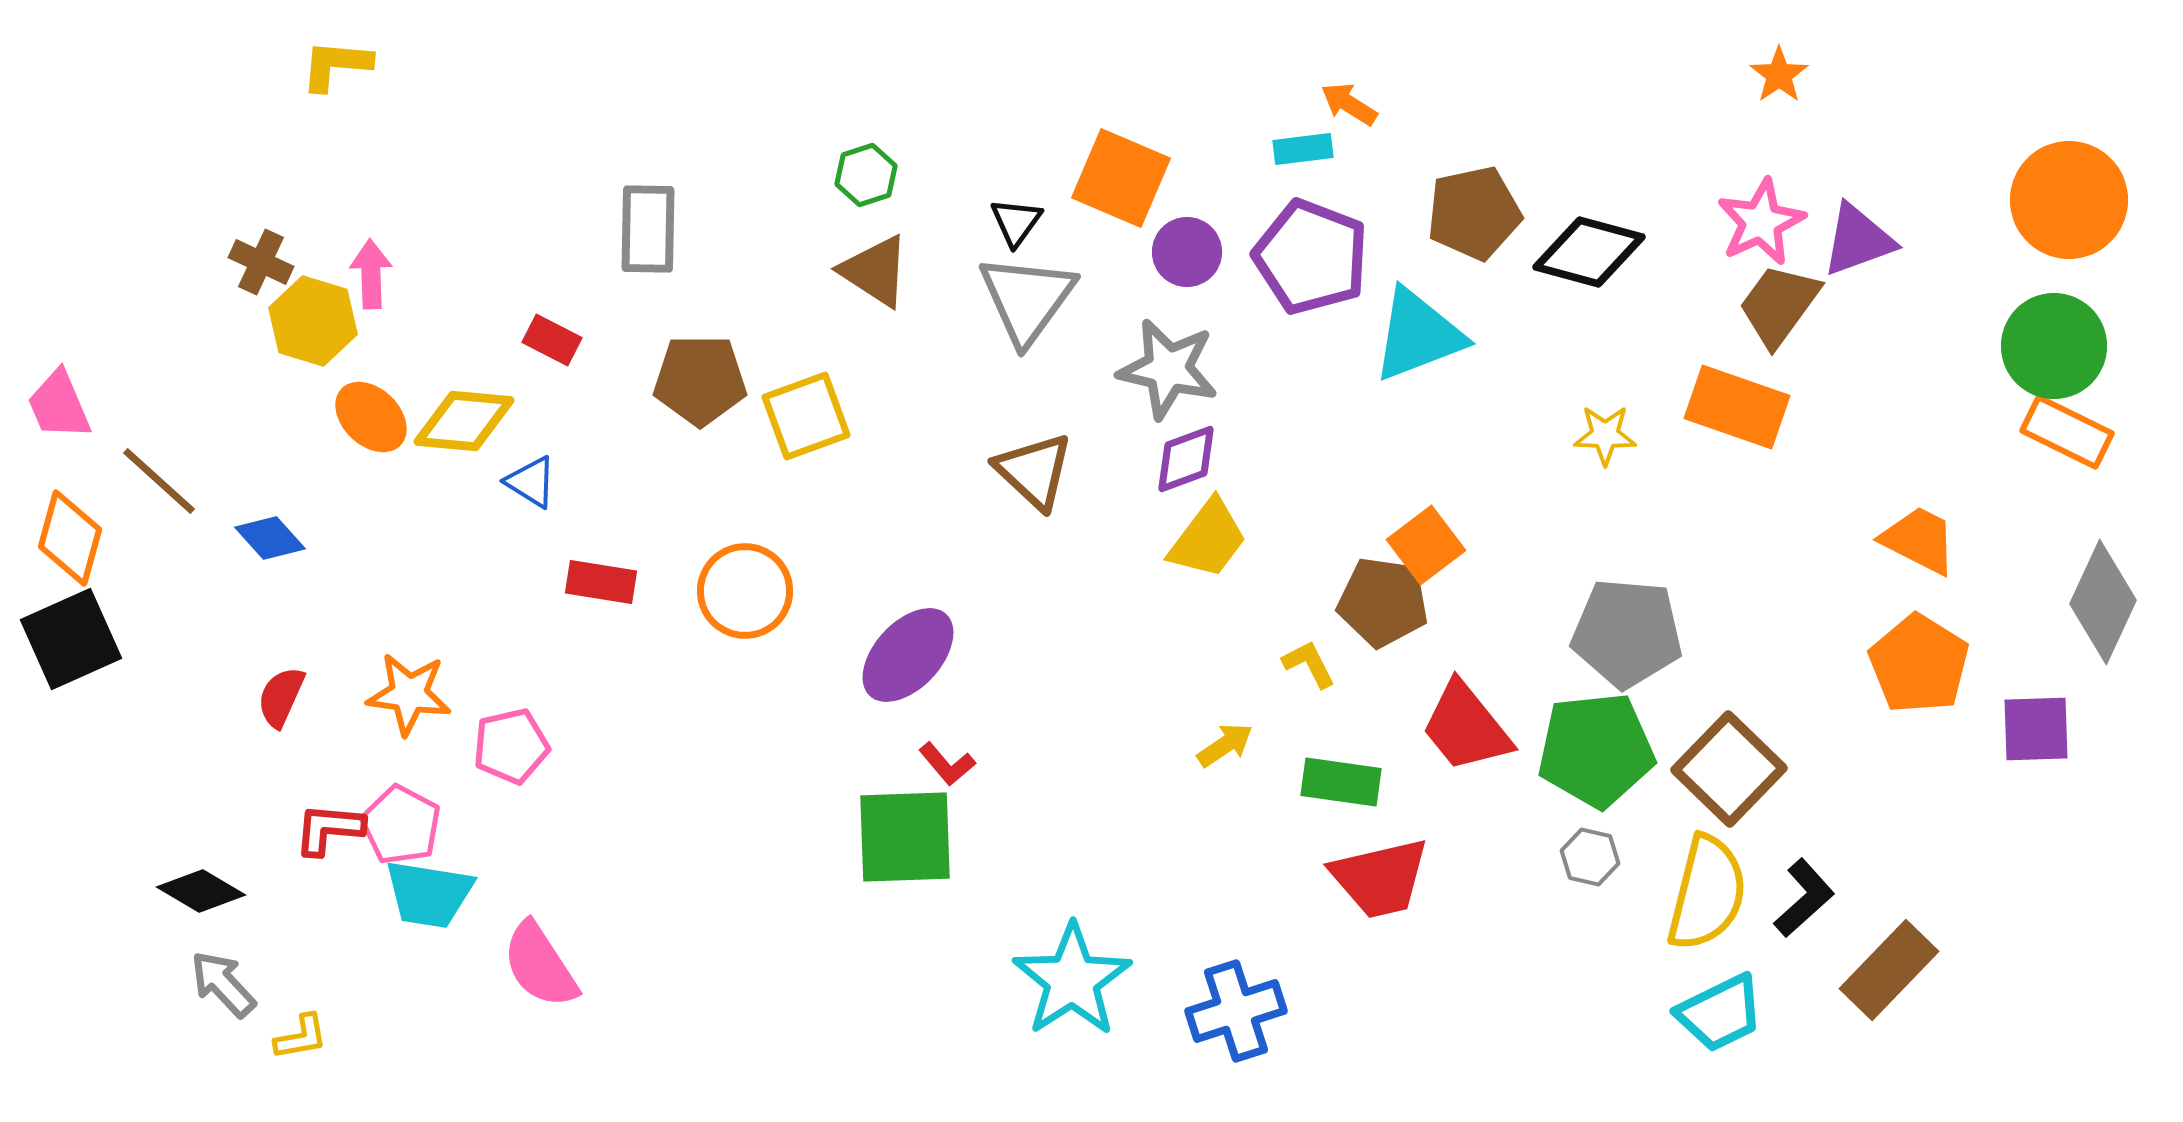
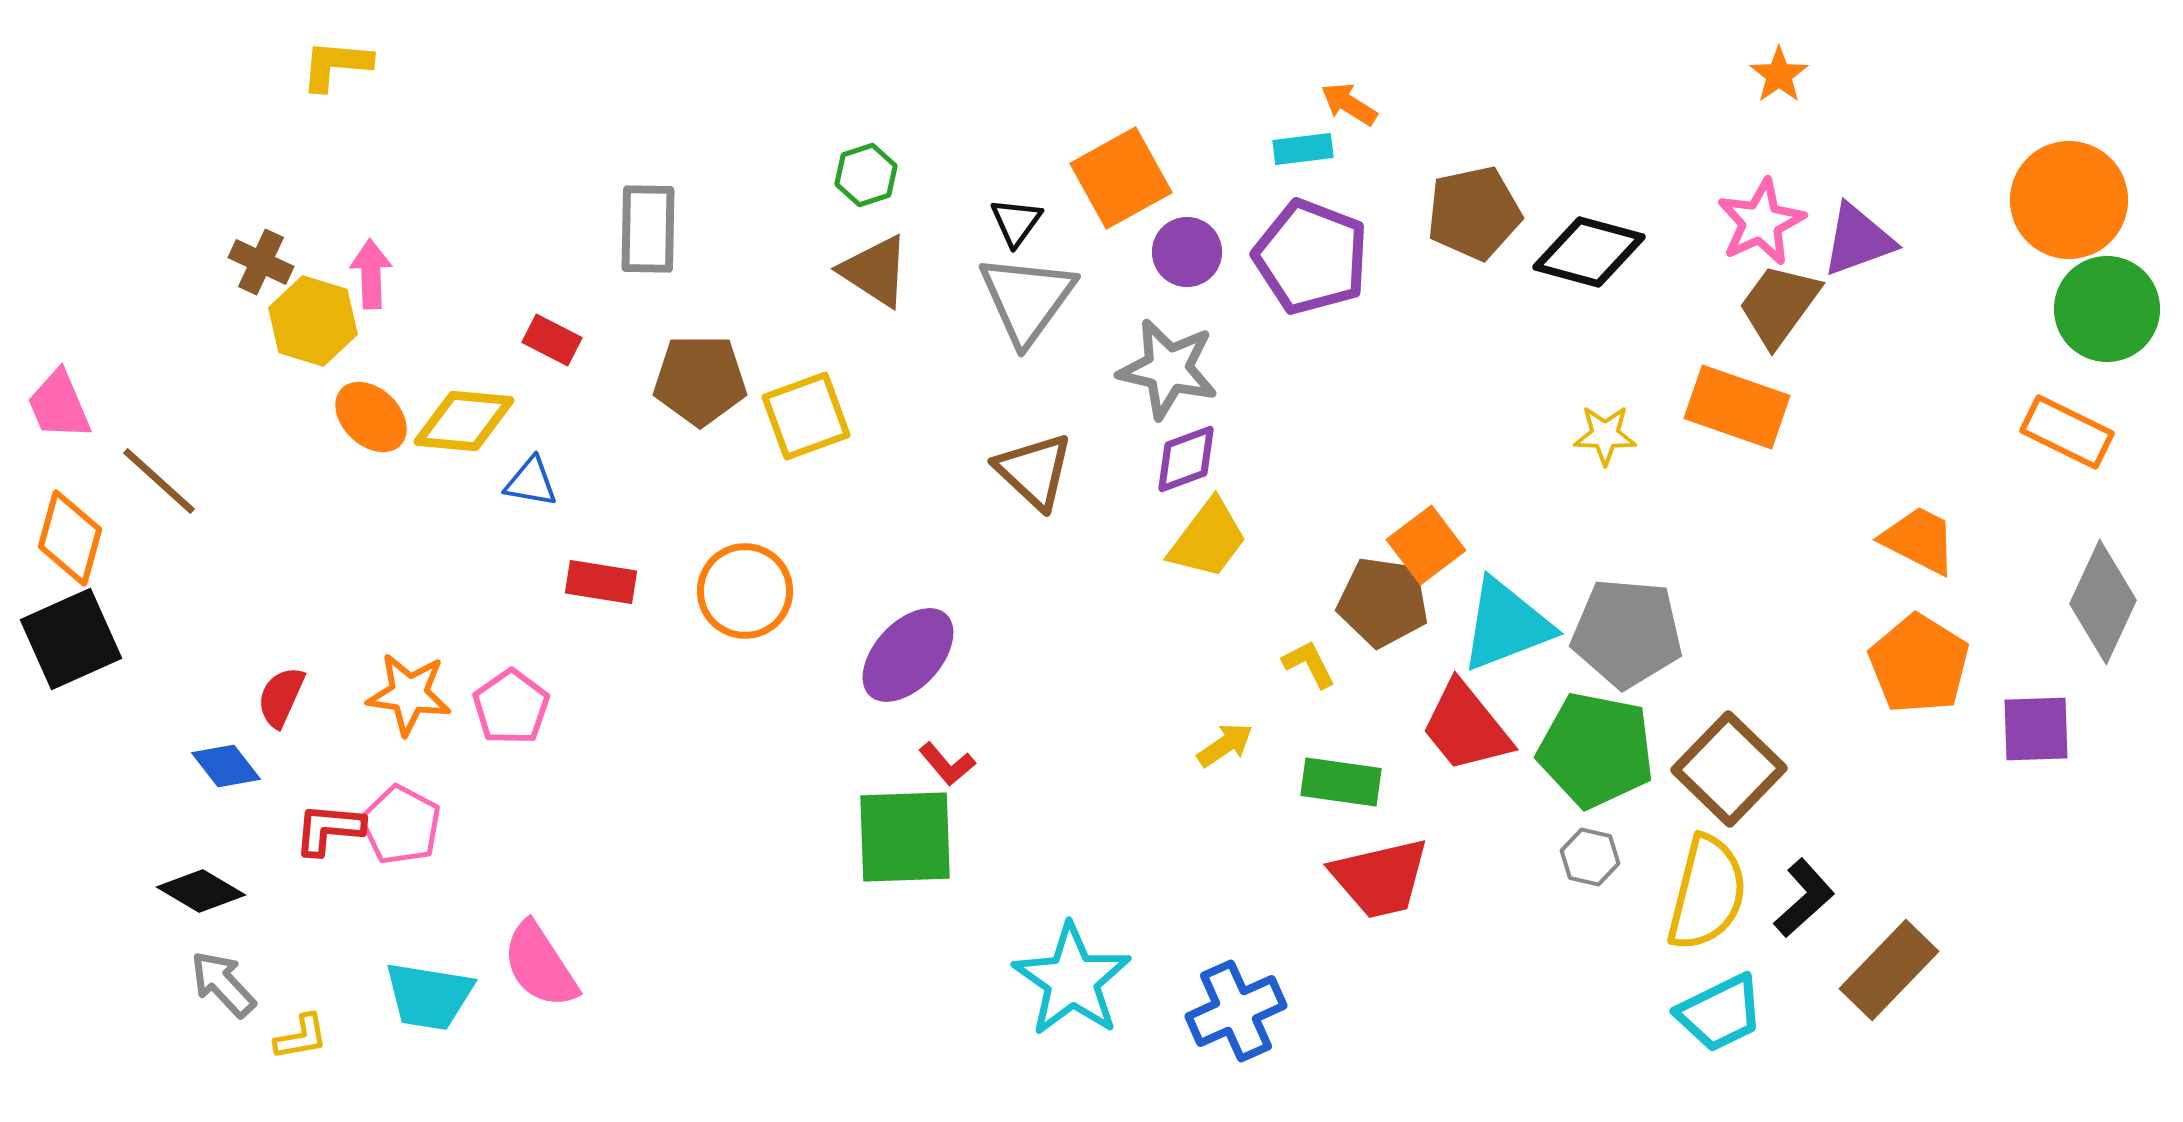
orange square at (1121, 178): rotated 38 degrees clockwise
cyan triangle at (1418, 335): moved 88 px right, 290 px down
green circle at (2054, 346): moved 53 px right, 37 px up
blue triangle at (531, 482): rotated 22 degrees counterclockwise
blue diamond at (270, 538): moved 44 px left, 228 px down; rotated 4 degrees clockwise
pink pentagon at (511, 746): moved 39 px up; rotated 22 degrees counterclockwise
green pentagon at (1596, 750): rotated 17 degrees clockwise
cyan trapezoid at (429, 894): moved 102 px down
cyan star at (1072, 980): rotated 4 degrees counterclockwise
blue cross at (1236, 1011): rotated 6 degrees counterclockwise
